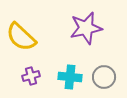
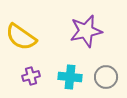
purple star: moved 3 px down
yellow semicircle: rotated 8 degrees counterclockwise
gray circle: moved 2 px right
